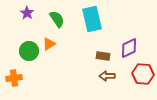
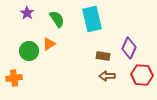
purple diamond: rotated 40 degrees counterclockwise
red hexagon: moved 1 px left, 1 px down
